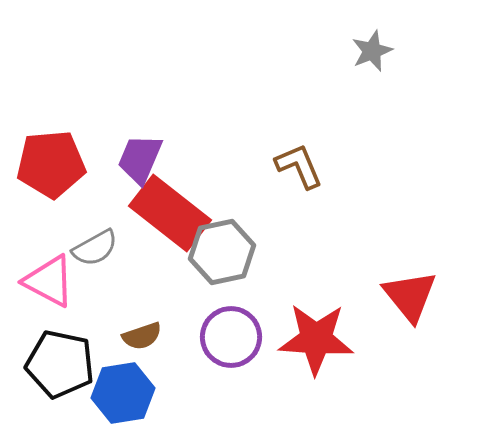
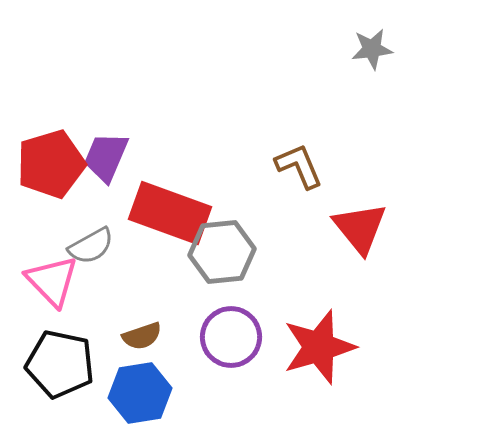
gray star: moved 2 px up; rotated 15 degrees clockwise
purple trapezoid: moved 34 px left, 2 px up
red pentagon: rotated 12 degrees counterclockwise
red rectangle: rotated 18 degrees counterclockwise
gray semicircle: moved 4 px left, 2 px up
gray hexagon: rotated 6 degrees clockwise
pink triangle: moved 3 px right; rotated 18 degrees clockwise
red triangle: moved 50 px left, 68 px up
red star: moved 3 px right, 8 px down; rotated 20 degrees counterclockwise
blue hexagon: moved 17 px right
